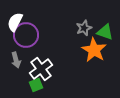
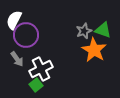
white semicircle: moved 1 px left, 2 px up
gray star: moved 3 px down
green triangle: moved 2 px left, 2 px up
gray arrow: moved 1 px right, 1 px up; rotated 21 degrees counterclockwise
white cross: rotated 10 degrees clockwise
green square: rotated 16 degrees counterclockwise
